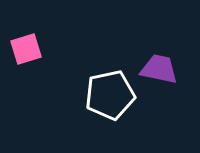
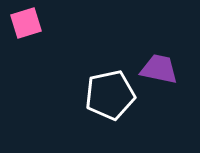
pink square: moved 26 px up
